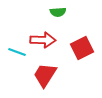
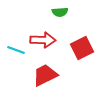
green semicircle: moved 2 px right
cyan line: moved 1 px left, 2 px up
red trapezoid: rotated 32 degrees clockwise
